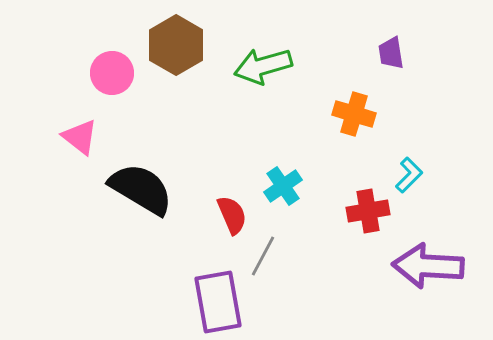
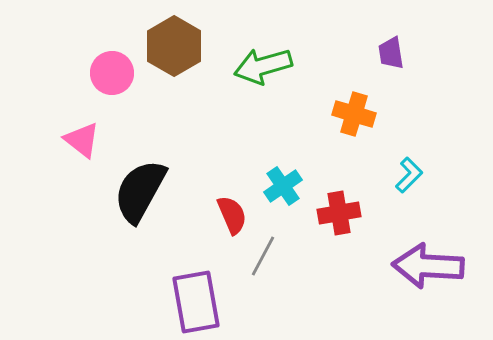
brown hexagon: moved 2 px left, 1 px down
pink triangle: moved 2 px right, 3 px down
black semicircle: moved 1 px left, 2 px down; rotated 92 degrees counterclockwise
red cross: moved 29 px left, 2 px down
purple rectangle: moved 22 px left
